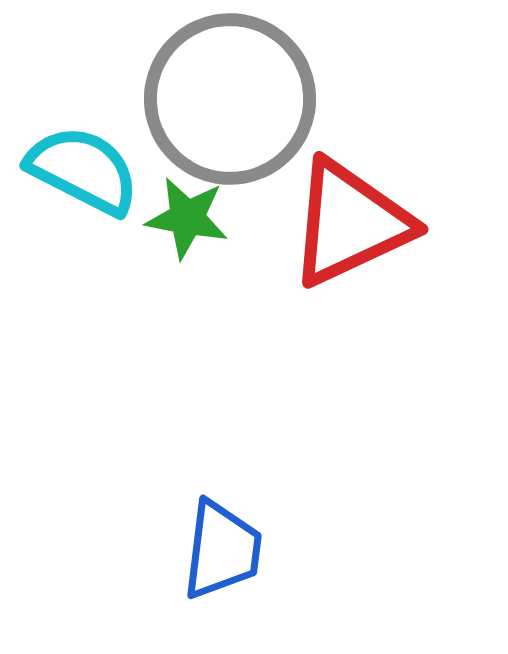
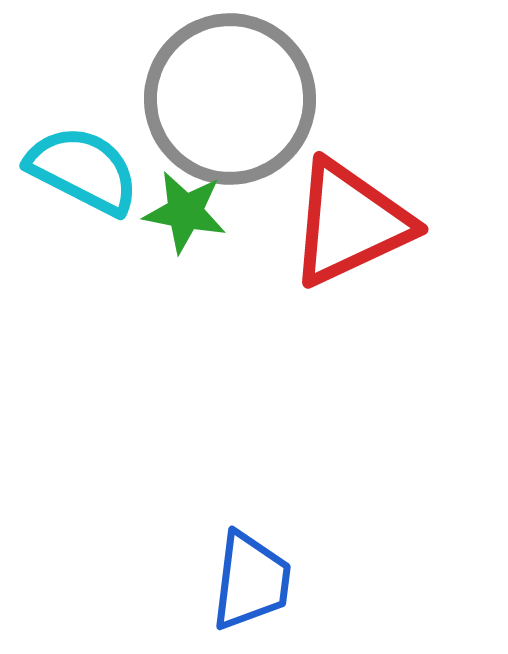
green star: moved 2 px left, 6 px up
blue trapezoid: moved 29 px right, 31 px down
